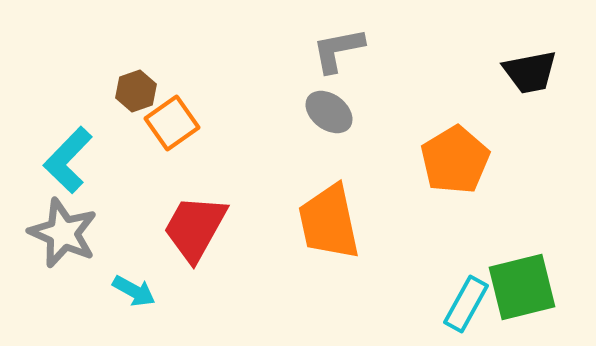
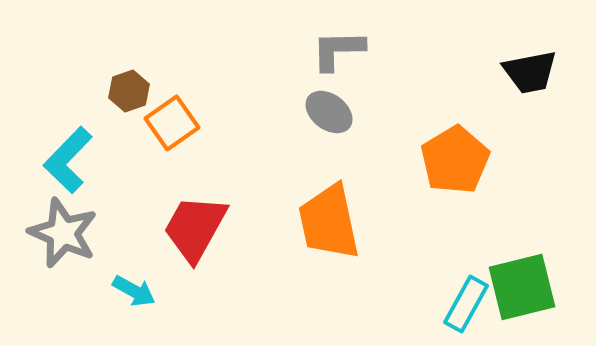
gray L-shape: rotated 10 degrees clockwise
brown hexagon: moved 7 px left
